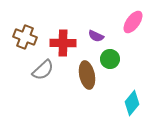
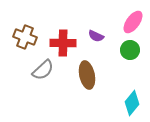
green circle: moved 20 px right, 9 px up
